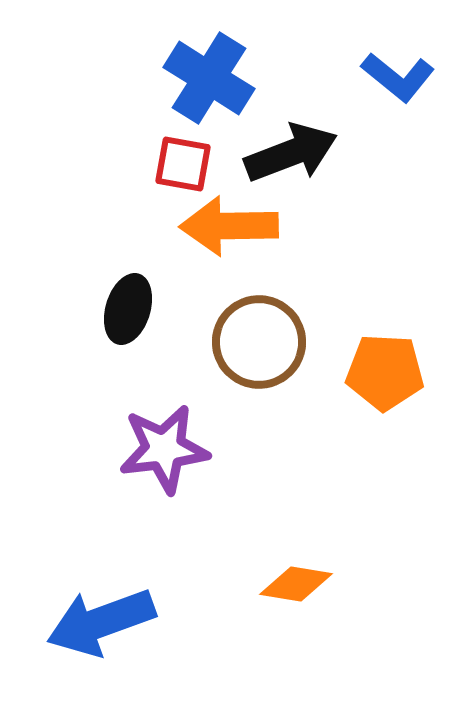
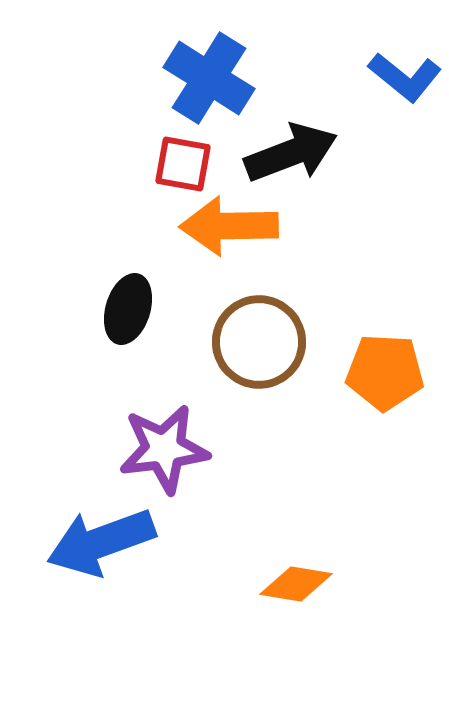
blue L-shape: moved 7 px right
blue arrow: moved 80 px up
